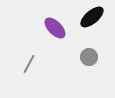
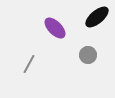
black ellipse: moved 5 px right
gray circle: moved 1 px left, 2 px up
